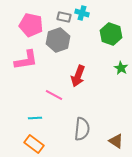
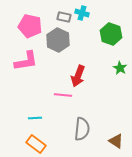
pink pentagon: moved 1 px left, 1 px down
gray hexagon: rotated 15 degrees counterclockwise
pink L-shape: moved 1 px down
green star: moved 1 px left
pink line: moved 9 px right; rotated 24 degrees counterclockwise
orange rectangle: moved 2 px right
